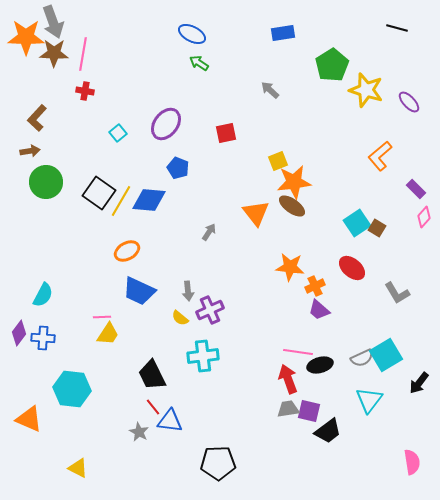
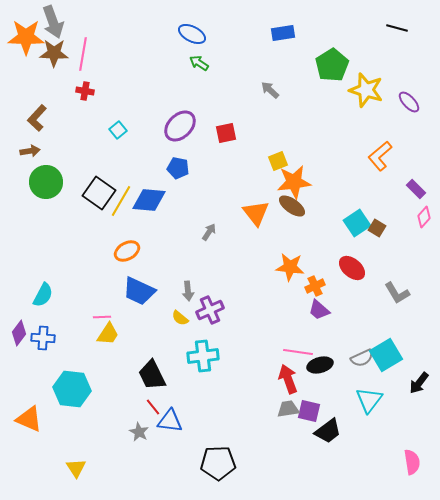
purple ellipse at (166, 124): moved 14 px right, 2 px down; rotated 8 degrees clockwise
cyan square at (118, 133): moved 3 px up
blue pentagon at (178, 168): rotated 10 degrees counterclockwise
yellow triangle at (78, 468): moved 2 px left; rotated 30 degrees clockwise
